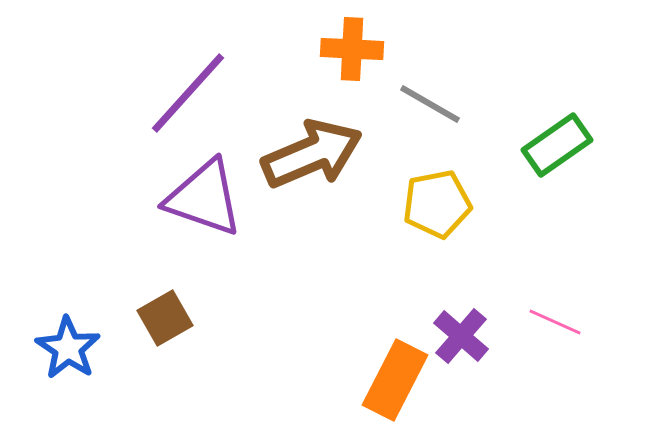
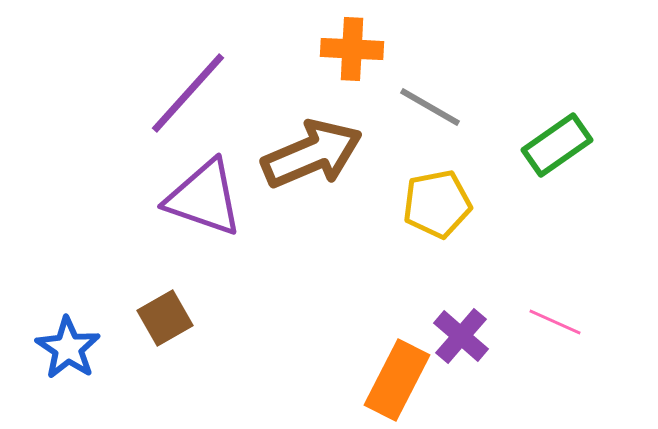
gray line: moved 3 px down
orange rectangle: moved 2 px right
